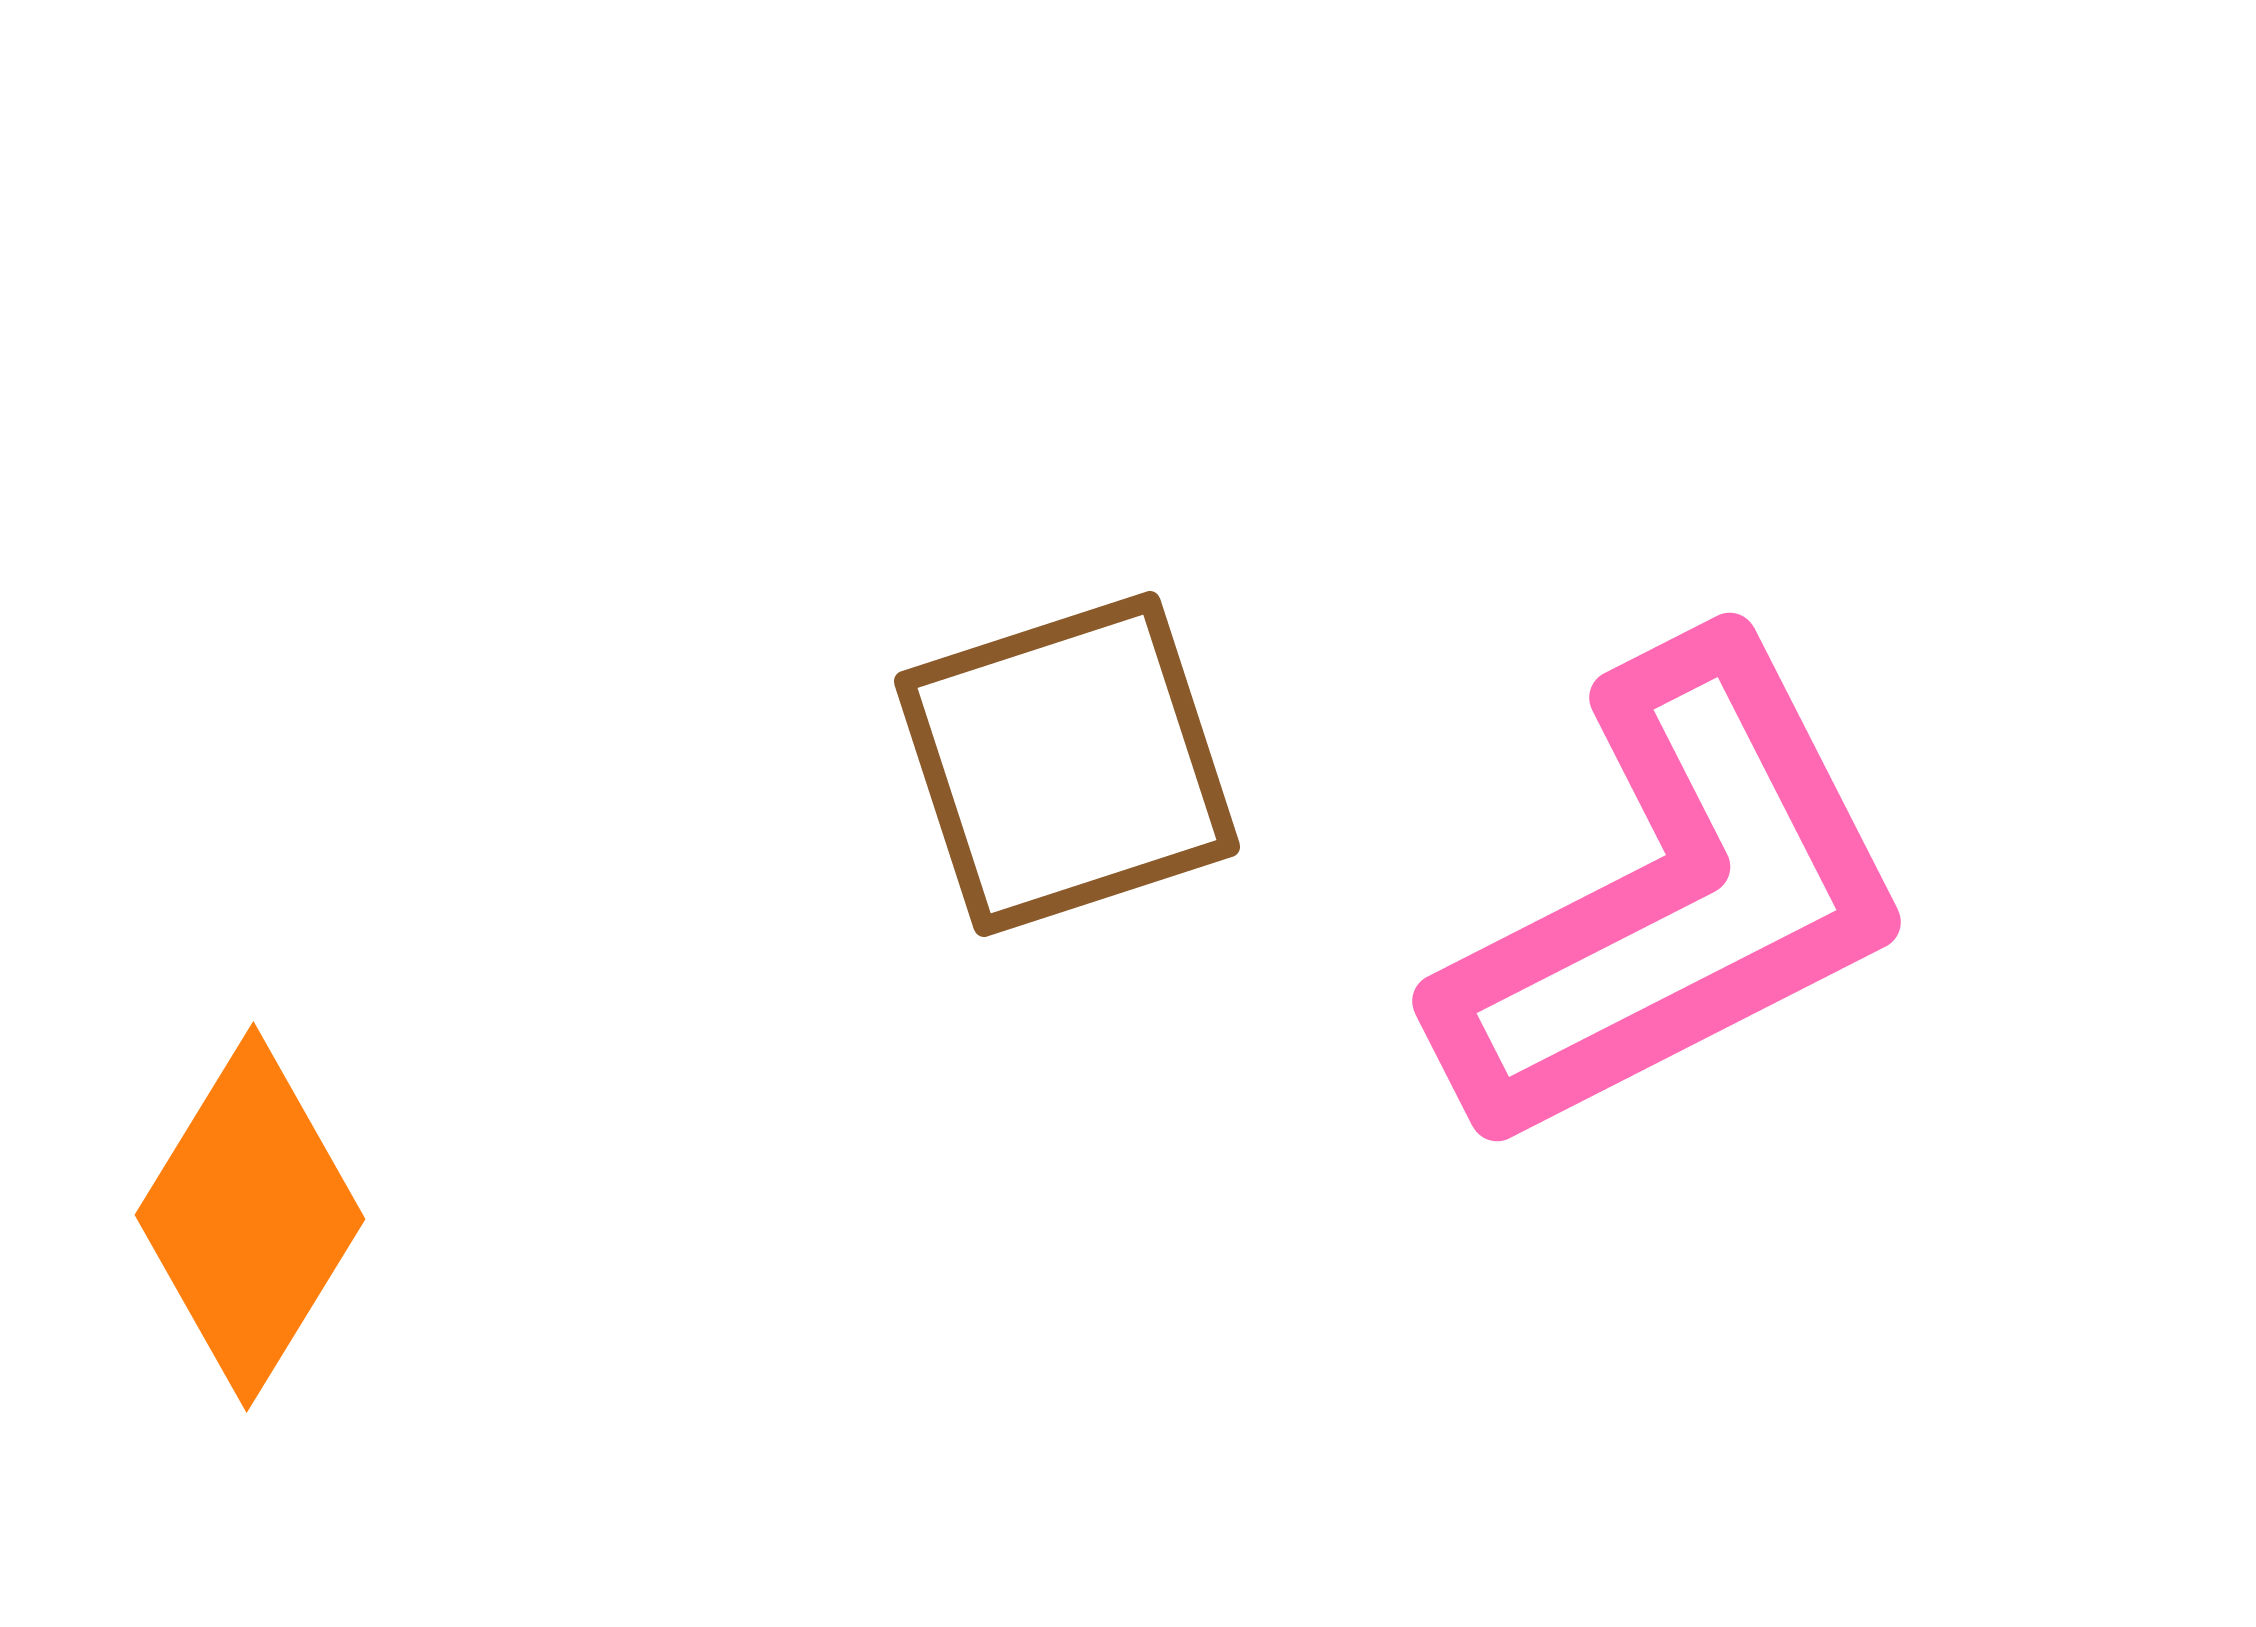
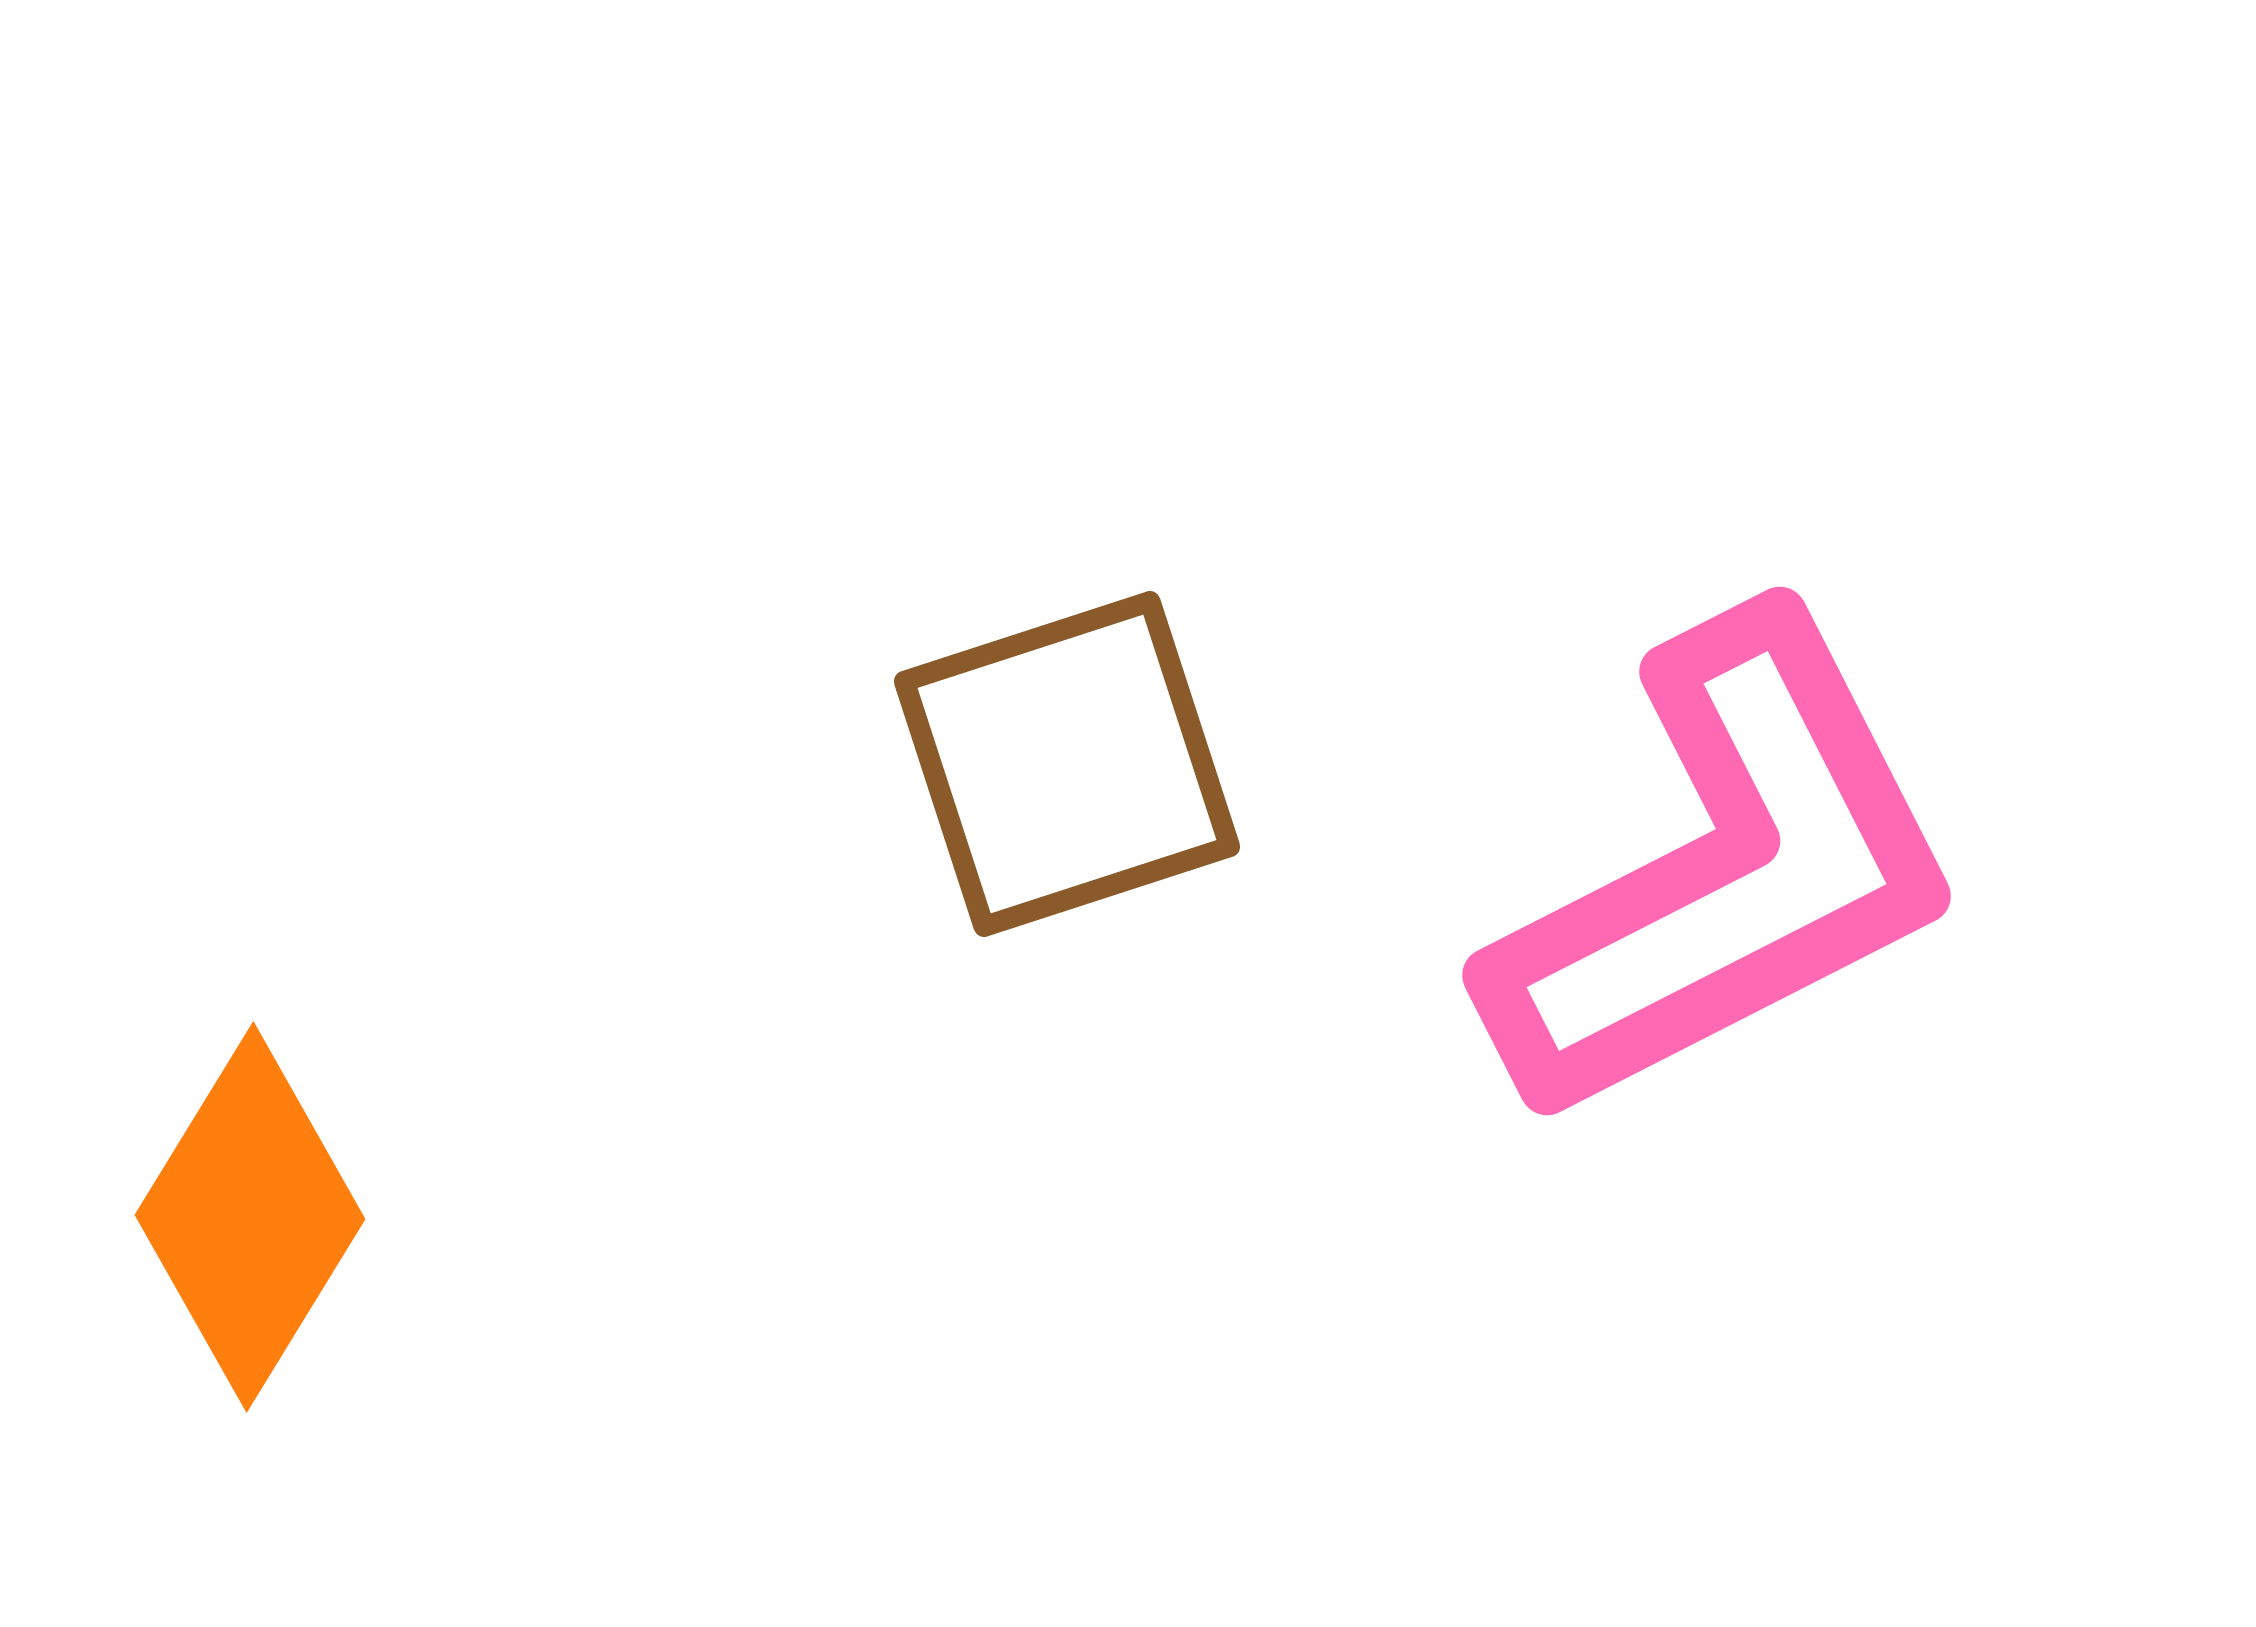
pink L-shape: moved 50 px right, 26 px up
